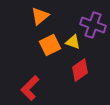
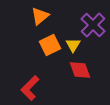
purple cross: rotated 25 degrees clockwise
yellow triangle: moved 3 px down; rotated 42 degrees clockwise
red diamond: rotated 75 degrees counterclockwise
